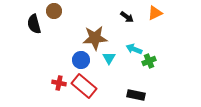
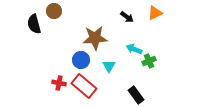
cyan triangle: moved 8 px down
black rectangle: rotated 42 degrees clockwise
